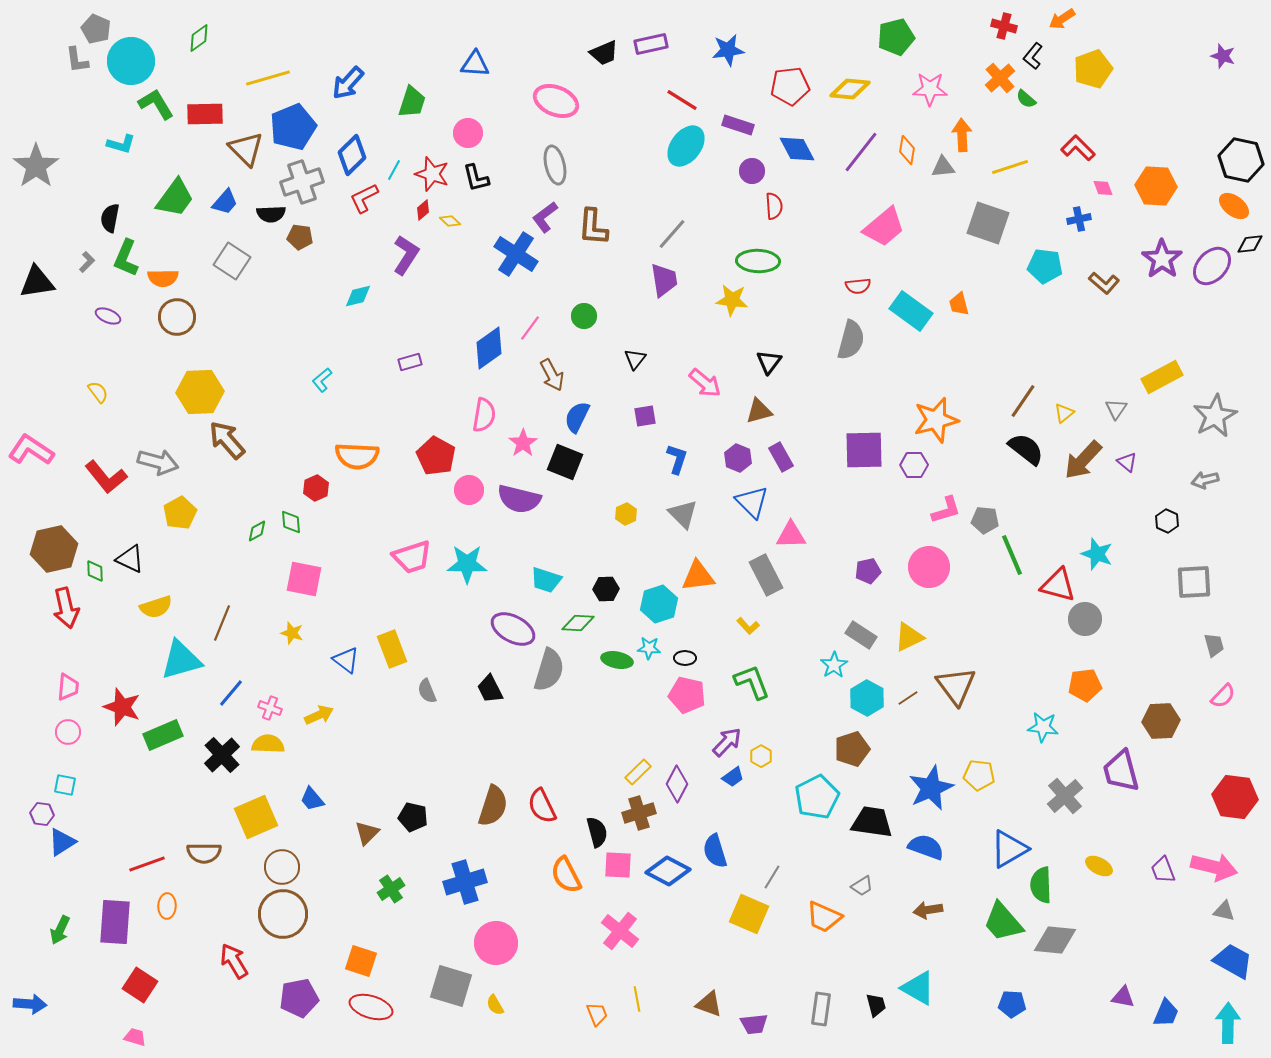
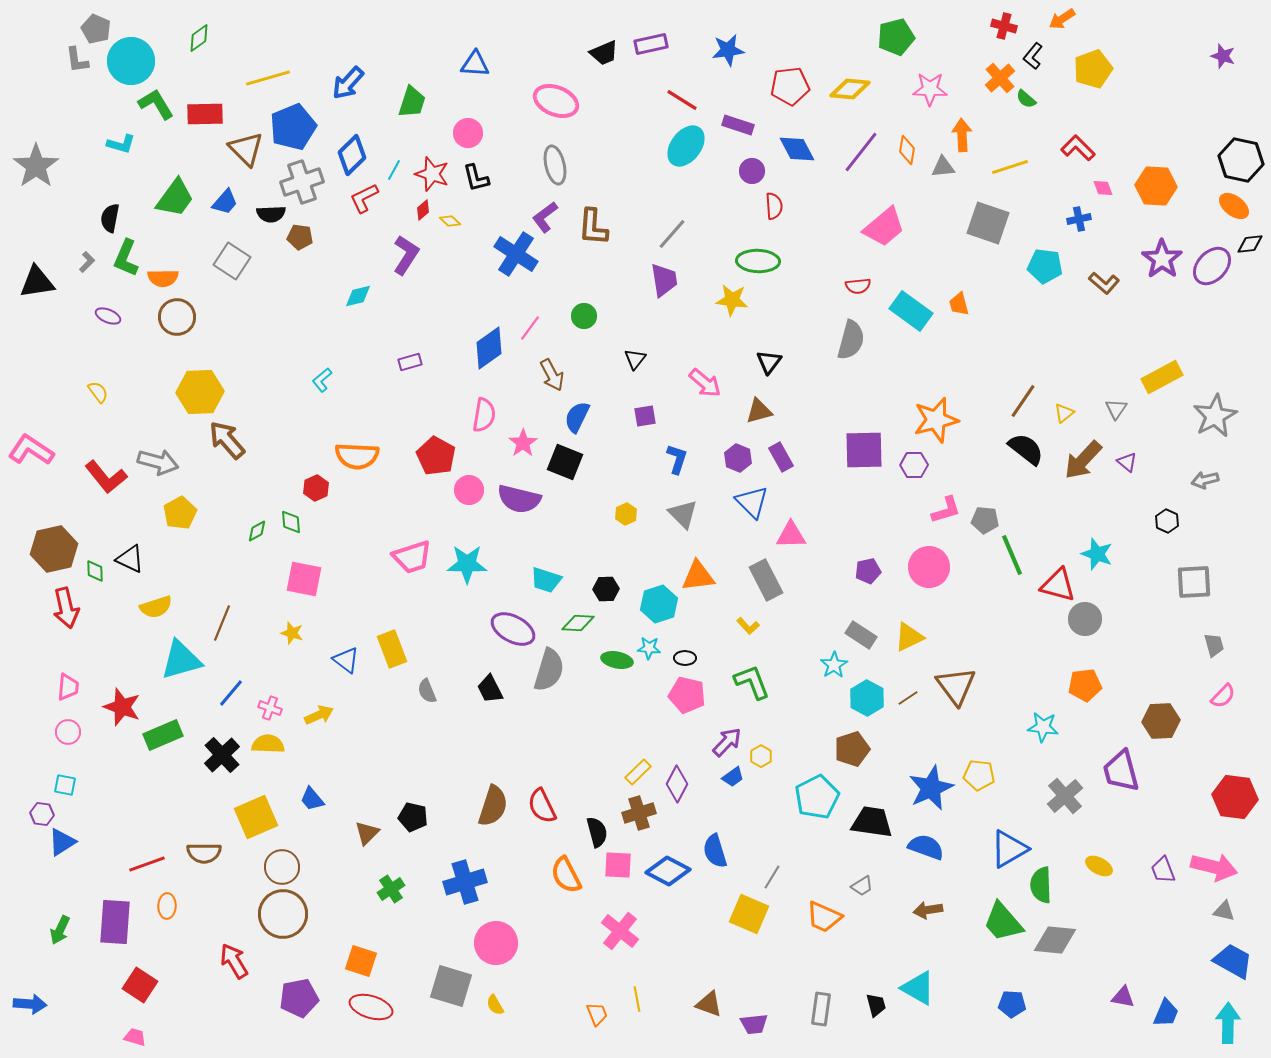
gray rectangle at (766, 575): moved 5 px down
